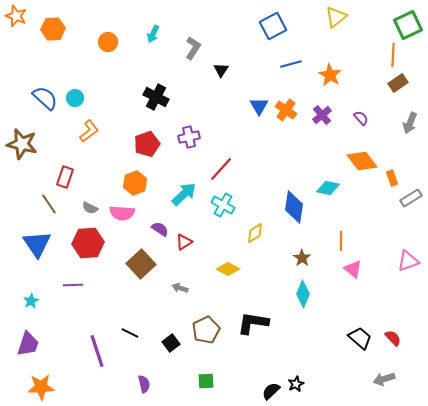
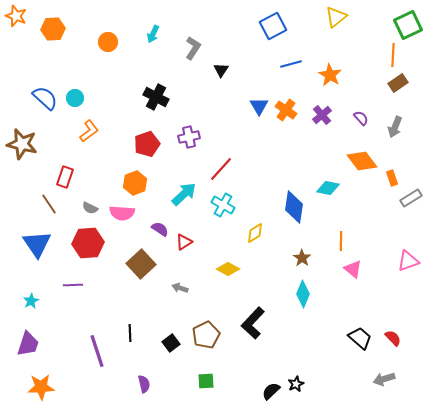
gray arrow at (410, 123): moved 15 px left, 4 px down
black L-shape at (253, 323): rotated 56 degrees counterclockwise
brown pentagon at (206, 330): moved 5 px down
black line at (130, 333): rotated 60 degrees clockwise
